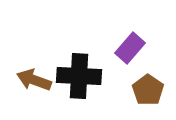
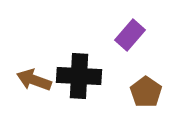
purple rectangle: moved 13 px up
brown pentagon: moved 2 px left, 2 px down
